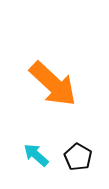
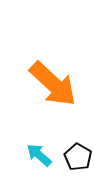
cyan arrow: moved 3 px right
